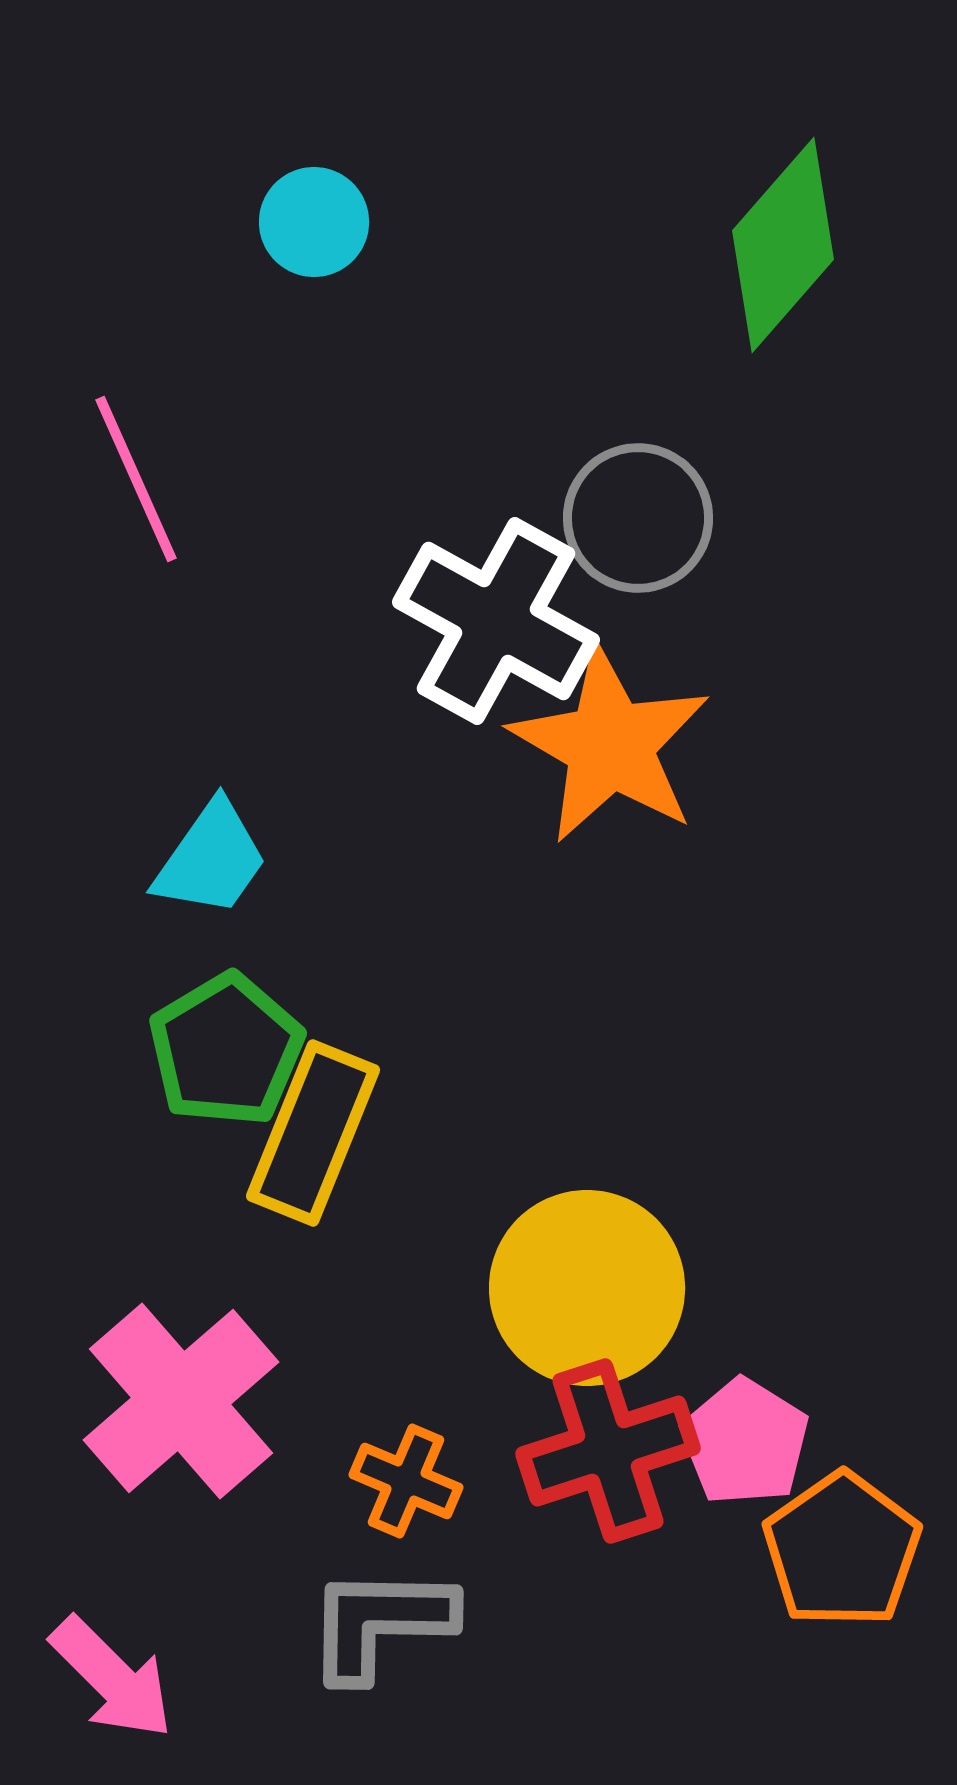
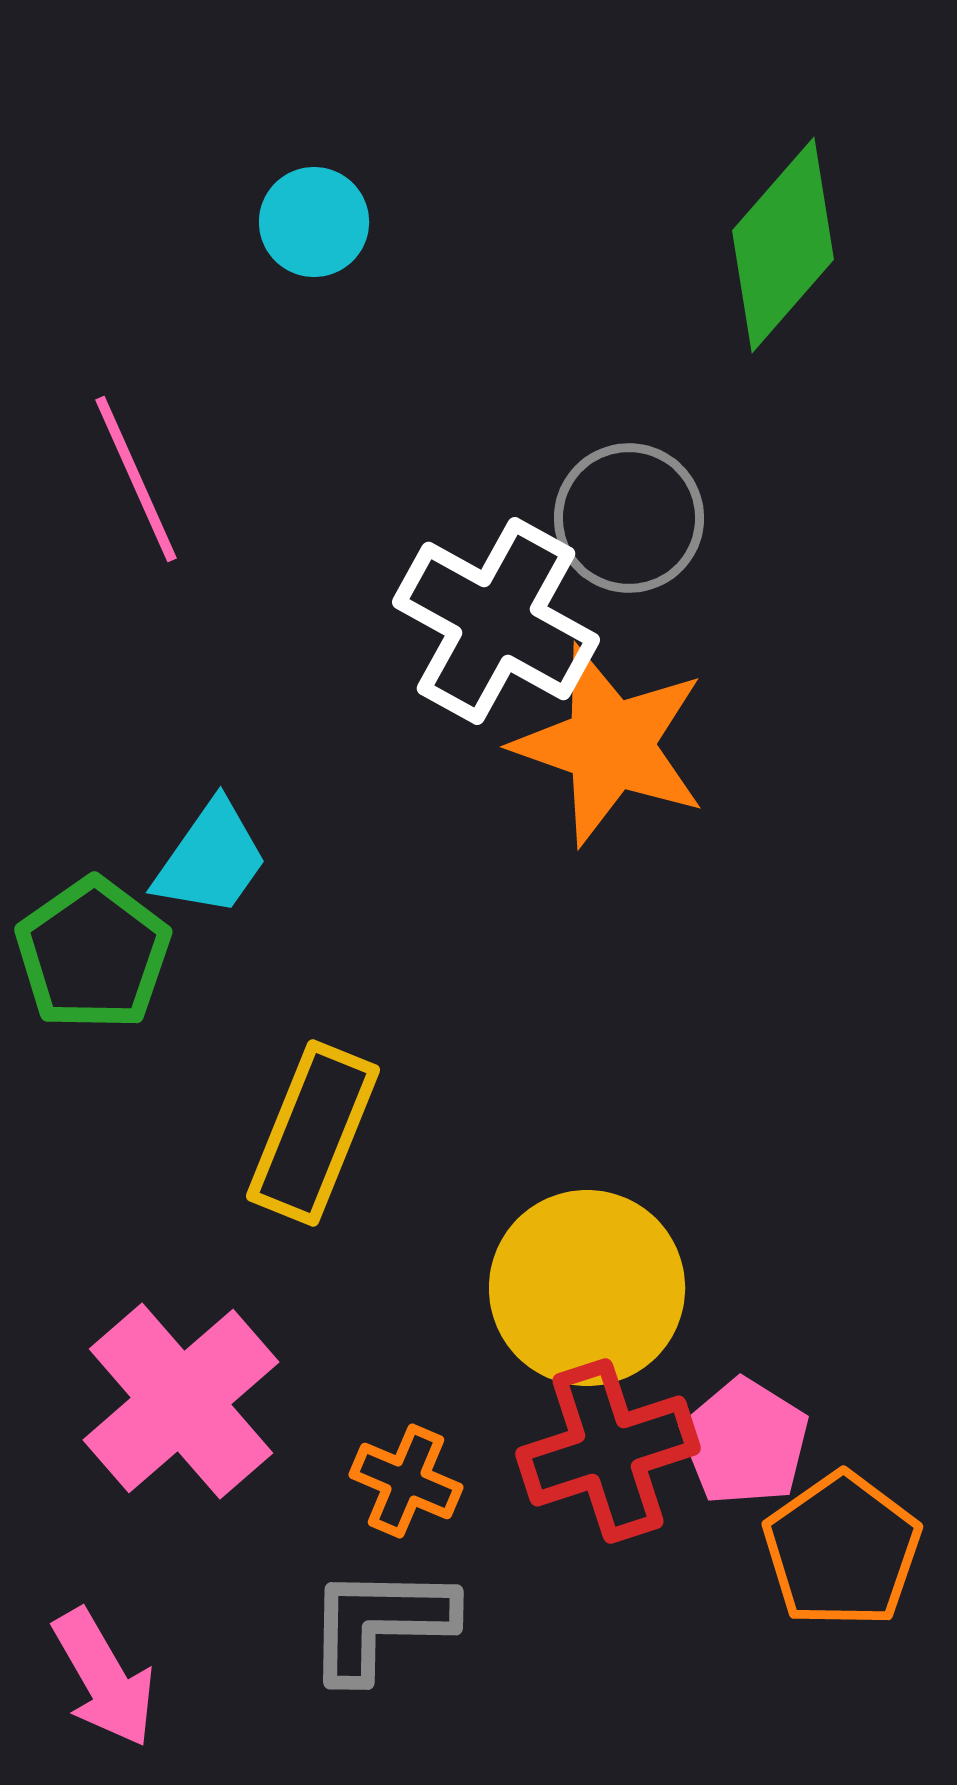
gray circle: moved 9 px left
orange star: rotated 11 degrees counterclockwise
green pentagon: moved 133 px left, 96 px up; rotated 4 degrees counterclockwise
pink arrow: moved 8 px left; rotated 15 degrees clockwise
